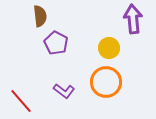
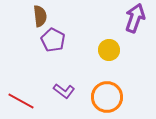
purple arrow: moved 2 px right, 1 px up; rotated 24 degrees clockwise
purple pentagon: moved 3 px left, 3 px up
yellow circle: moved 2 px down
orange circle: moved 1 px right, 15 px down
red line: rotated 20 degrees counterclockwise
